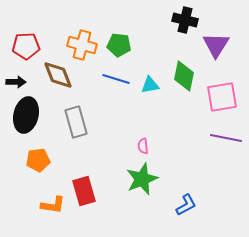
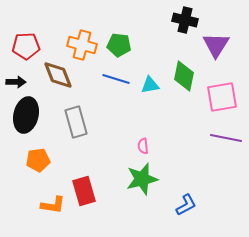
green star: rotated 8 degrees clockwise
